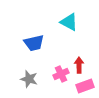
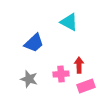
blue trapezoid: rotated 30 degrees counterclockwise
pink cross: rotated 21 degrees clockwise
pink rectangle: moved 1 px right
